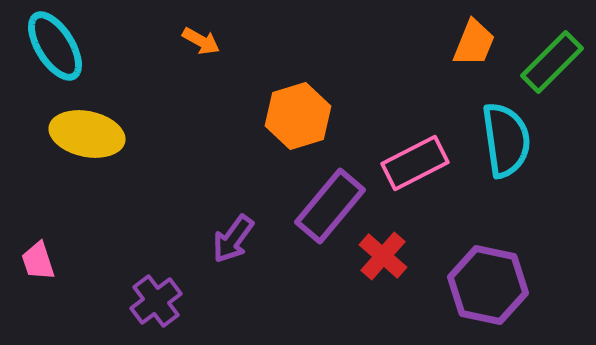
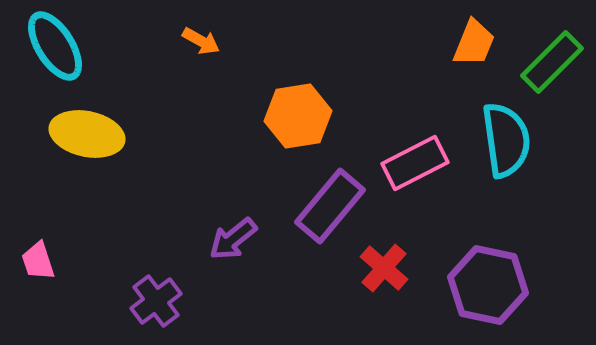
orange hexagon: rotated 8 degrees clockwise
purple arrow: rotated 15 degrees clockwise
red cross: moved 1 px right, 12 px down
